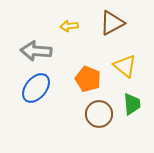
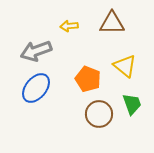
brown triangle: rotated 28 degrees clockwise
gray arrow: rotated 24 degrees counterclockwise
green trapezoid: rotated 15 degrees counterclockwise
